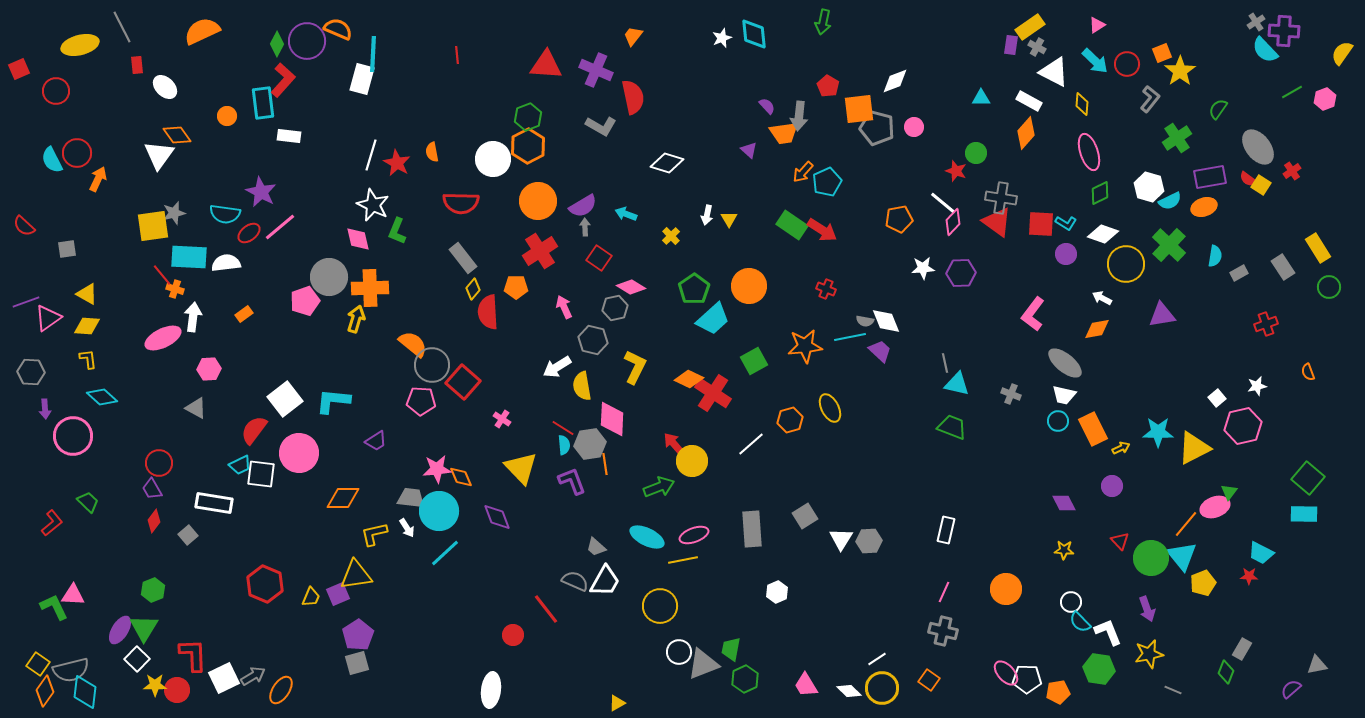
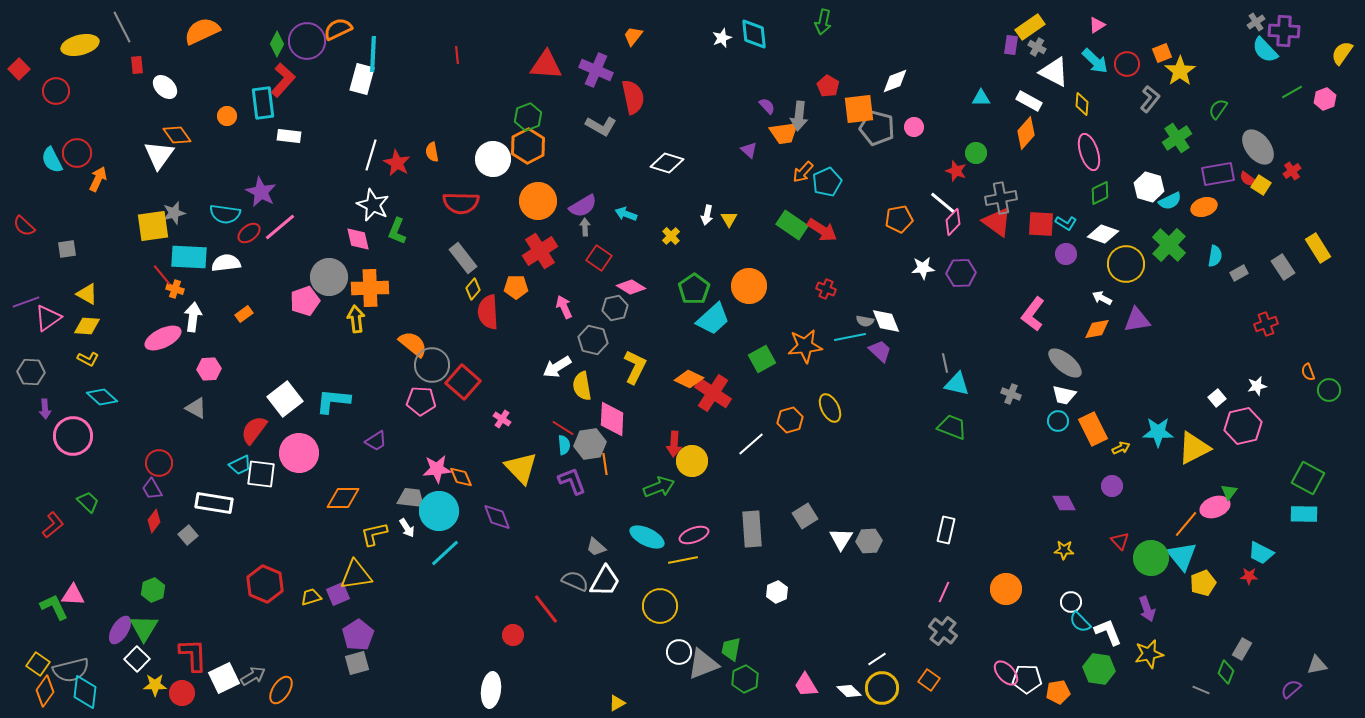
orange semicircle at (338, 29): rotated 48 degrees counterclockwise
red square at (19, 69): rotated 20 degrees counterclockwise
purple rectangle at (1210, 177): moved 8 px right, 3 px up
gray cross at (1001, 198): rotated 20 degrees counterclockwise
green circle at (1329, 287): moved 103 px down
purple triangle at (1162, 315): moved 25 px left, 5 px down
yellow arrow at (356, 319): rotated 24 degrees counterclockwise
yellow L-shape at (88, 359): rotated 125 degrees clockwise
green square at (754, 361): moved 8 px right, 2 px up
red arrow at (674, 444): rotated 135 degrees counterclockwise
green square at (1308, 478): rotated 12 degrees counterclockwise
red L-shape at (52, 523): moved 1 px right, 2 px down
yellow trapezoid at (311, 597): rotated 130 degrees counterclockwise
gray cross at (943, 631): rotated 24 degrees clockwise
red circle at (177, 690): moved 5 px right, 3 px down
gray line at (1173, 690): moved 28 px right
